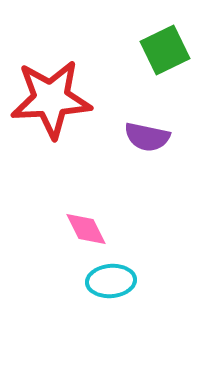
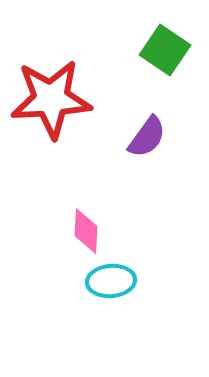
green square: rotated 30 degrees counterclockwise
purple semicircle: rotated 66 degrees counterclockwise
pink diamond: moved 2 px down; rotated 30 degrees clockwise
